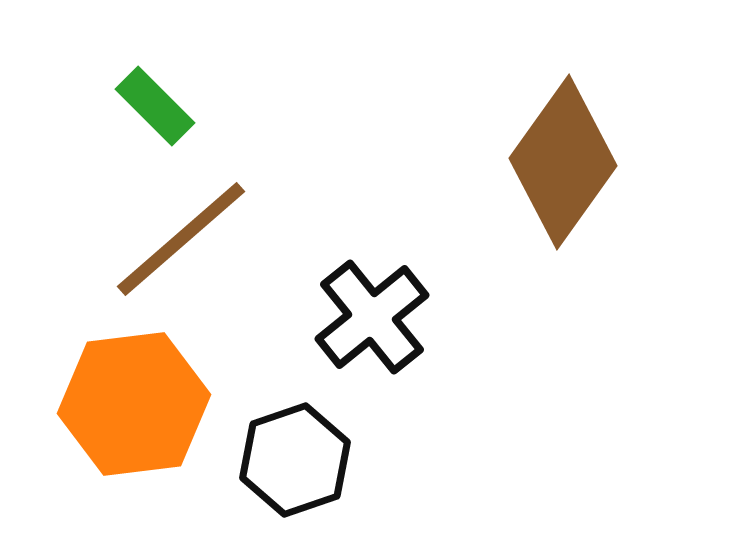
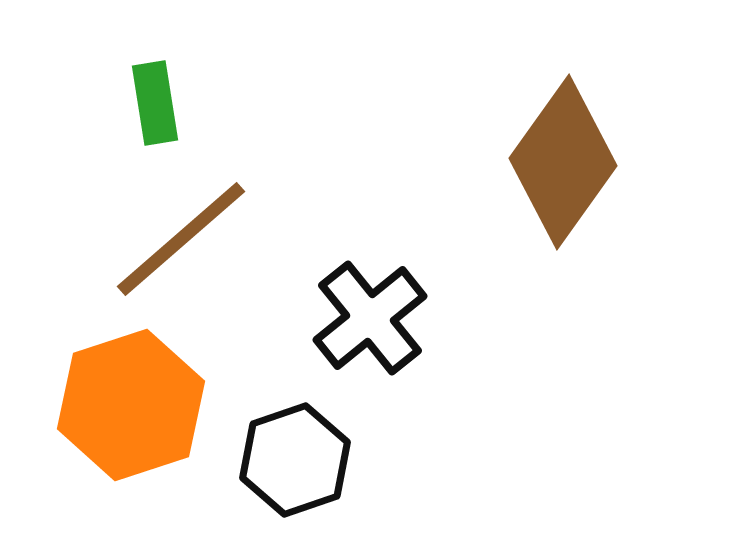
green rectangle: moved 3 px up; rotated 36 degrees clockwise
black cross: moved 2 px left, 1 px down
orange hexagon: moved 3 px left, 1 px down; rotated 11 degrees counterclockwise
